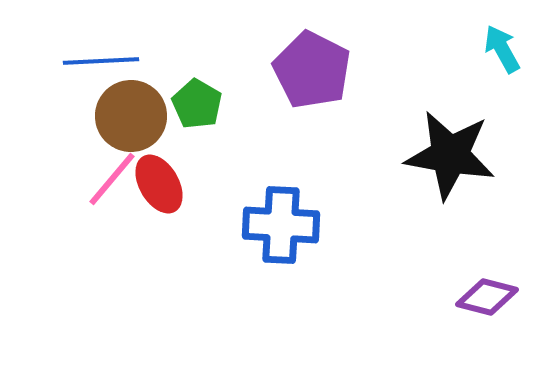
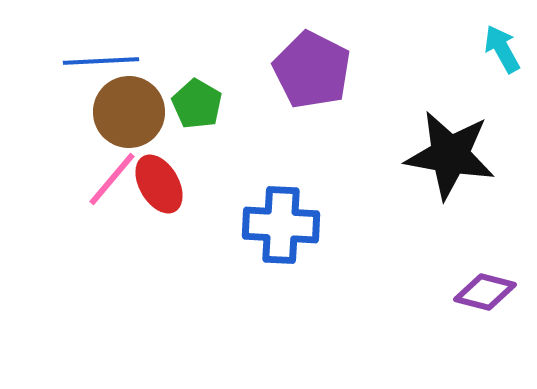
brown circle: moved 2 px left, 4 px up
purple diamond: moved 2 px left, 5 px up
